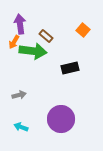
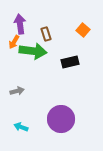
brown rectangle: moved 2 px up; rotated 32 degrees clockwise
black rectangle: moved 6 px up
gray arrow: moved 2 px left, 4 px up
